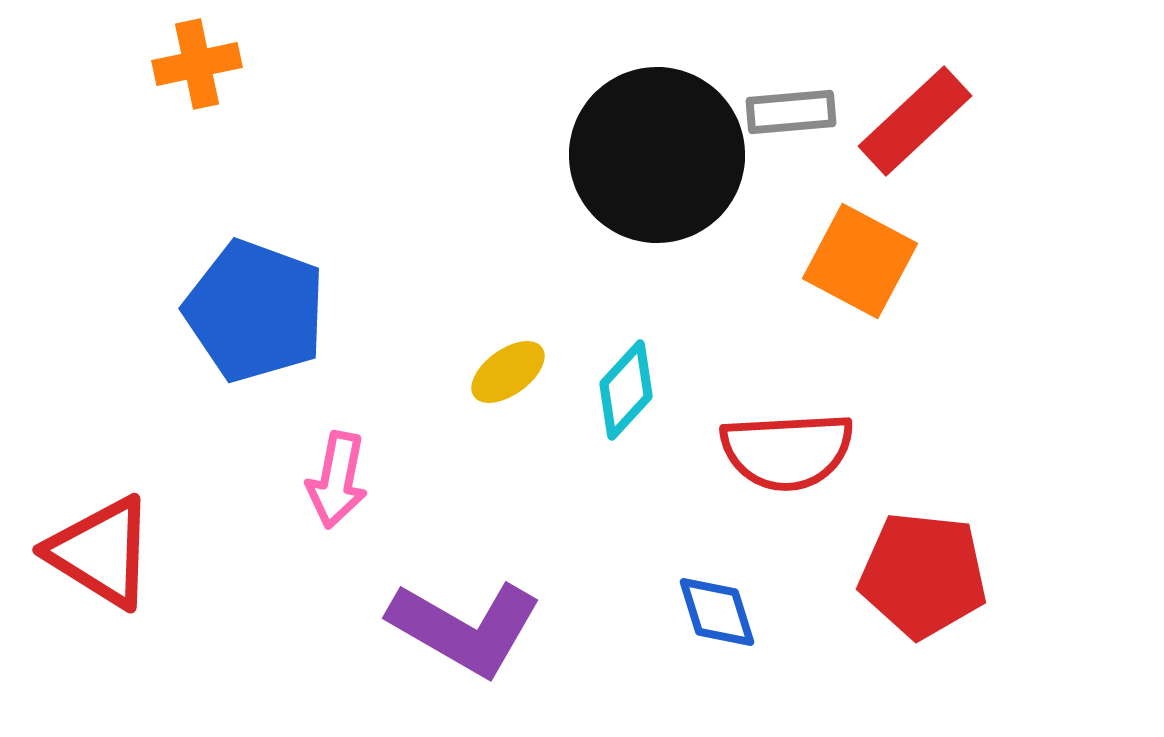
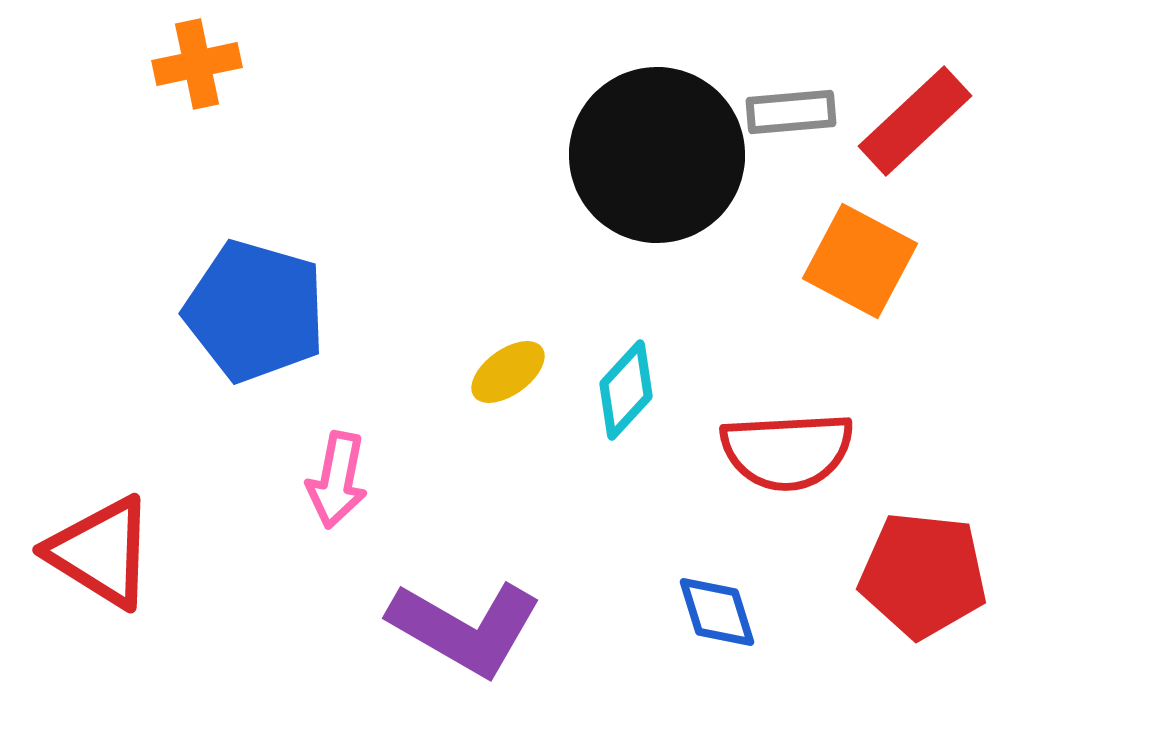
blue pentagon: rotated 4 degrees counterclockwise
